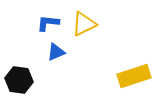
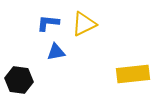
blue triangle: rotated 12 degrees clockwise
yellow rectangle: moved 1 px left, 2 px up; rotated 12 degrees clockwise
